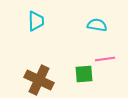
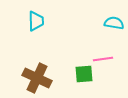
cyan semicircle: moved 17 px right, 2 px up
pink line: moved 2 px left
brown cross: moved 2 px left, 2 px up
